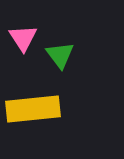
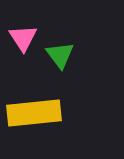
yellow rectangle: moved 1 px right, 4 px down
